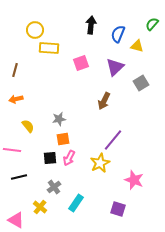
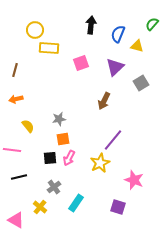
purple square: moved 2 px up
